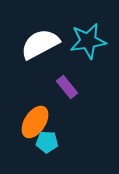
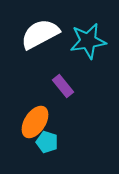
white semicircle: moved 10 px up
purple rectangle: moved 4 px left, 1 px up
cyan pentagon: rotated 15 degrees clockwise
